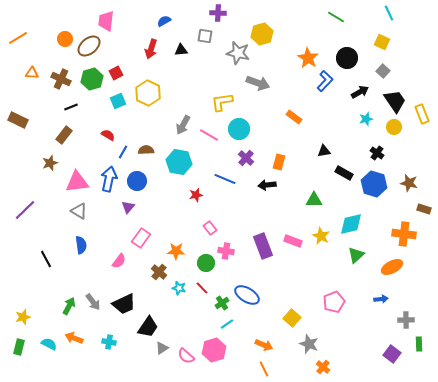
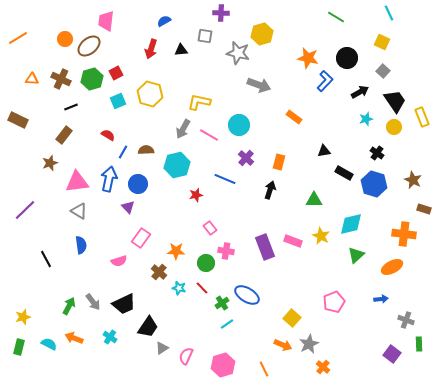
purple cross at (218, 13): moved 3 px right
orange star at (308, 58): rotated 20 degrees counterclockwise
orange triangle at (32, 73): moved 6 px down
gray arrow at (258, 83): moved 1 px right, 2 px down
yellow hexagon at (148, 93): moved 2 px right, 1 px down; rotated 10 degrees counterclockwise
yellow L-shape at (222, 102): moved 23 px left; rotated 20 degrees clockwise
yellow rectangle at (422, 114): moved 3 px down
gray arrow at (183, 125): moved 4 px down
cyan circle at (239, 129): moved 4 px up
cyan hexagon at (179, 162): moved 2 px left, 3 px down; rotated 25 degrees counterclockwise
blue circle at (137, 181): moved 1 px right, 3 px down
brown star at (409, 183): moved 4 px right, 3 px up; rotated 12 degrees clockwise
black arrow at (267, 185): moved 3 px right, 5 px down; rotated 114 degrees clockwise
purple triangle at (128, 207): rotated 24 degrees counterclockwise
purple rectangle at (263, 246): moved 2 px right, 1 px down
pink semicircle at (119, 261): rotated 35 degrees clockwise
gray cross at (406, 320): rotated 21 degrees clockwise
cyan cross at (109, 342): moved 1 px right, 5 px up; rotated 24 degrees clockwise
gray star at (309, 344): rotated 24 degrees clockwise
orange arrow at (264, 345): moved 19 px right
pink hexagon at (214, 350): moved 9 px right, 15 px down
pink semicircle at (186, 356): rotated 72 degrees clockwise
